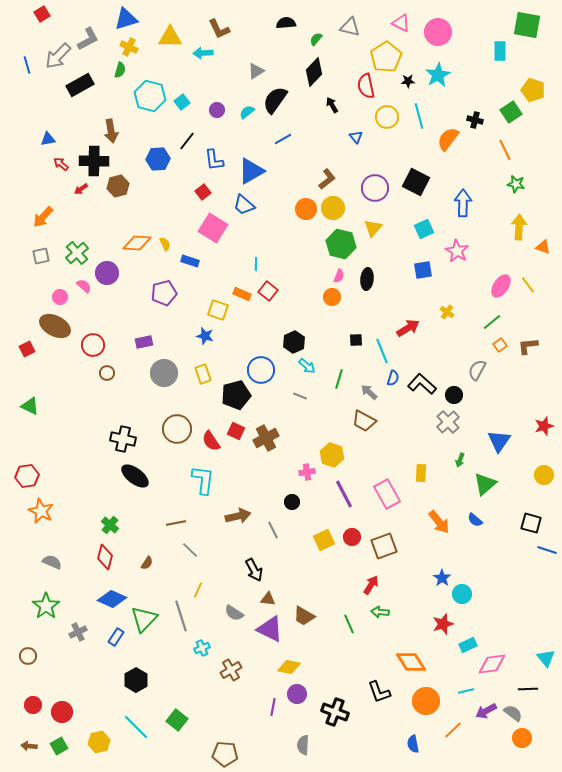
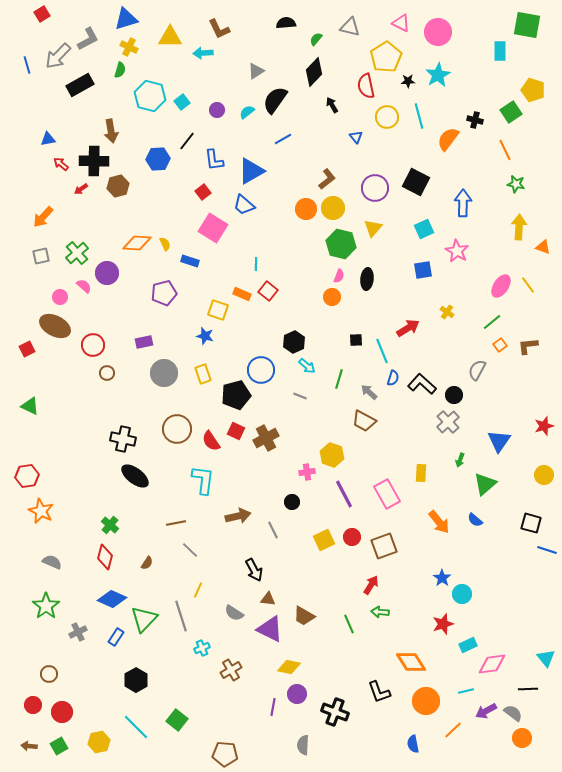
brown circle at (28, 656): moved 21 px right, 18 px down
